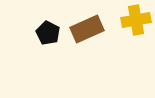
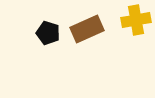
black pentagon: rotated 10 degrees counterclockwise
